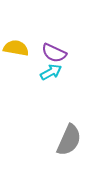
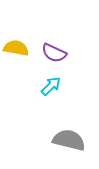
cyan arrow: moved 14 px down; rotated 15 degrees counterclockwise
gray semicircle: rotated 100 degrees counterclockwise
